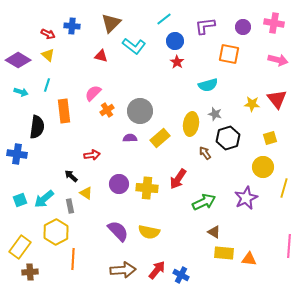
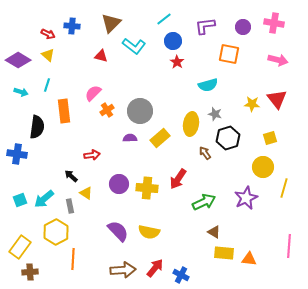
blue circle at (175, 41): moved 2 px left
red arrow at (157, 270): moved 2 px left, 2 px up
